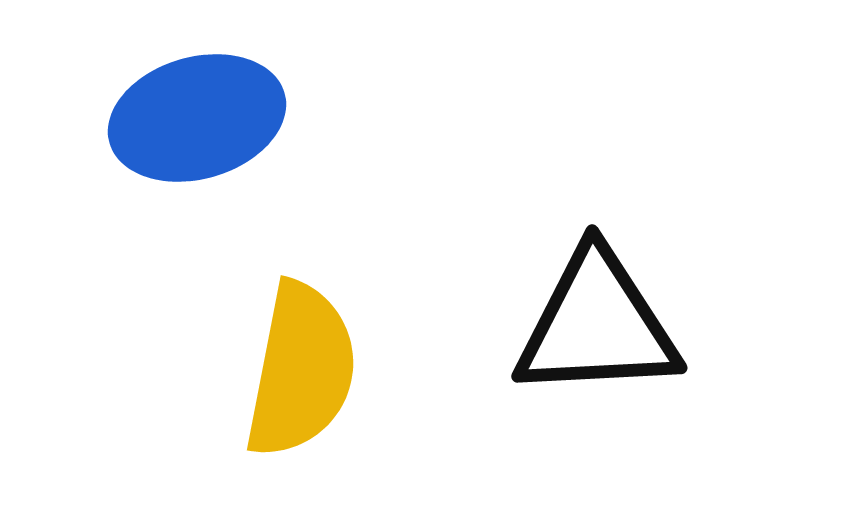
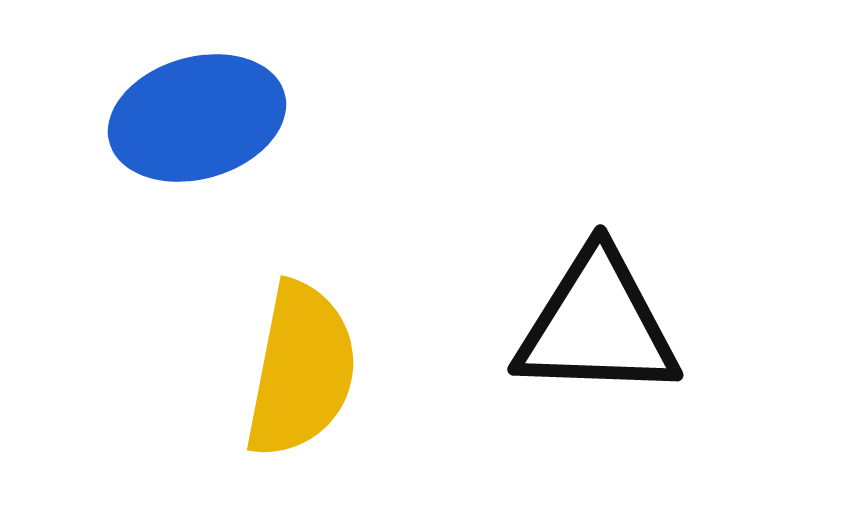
black triangle: rotated 5 degrees clockwise
